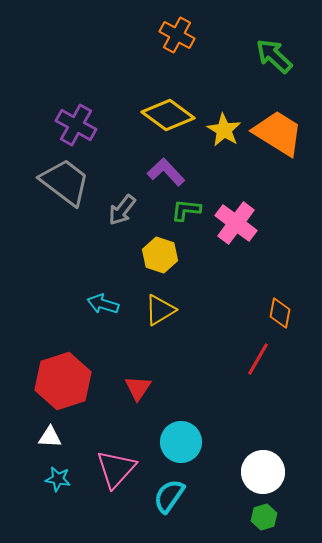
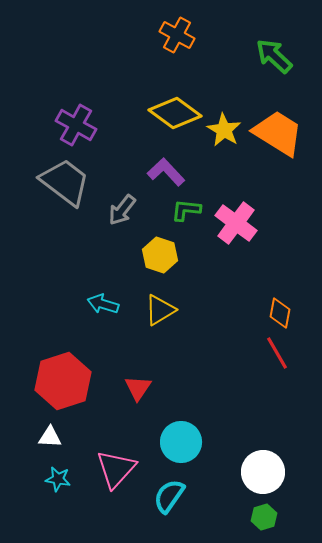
yellow diamond: moved 7 px right, 2 px up
red line: moved 19 px right, 6 px up; rotated 60 degrees counterclockwise
